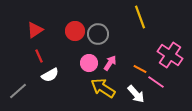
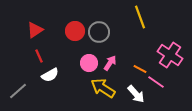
gray circle: moved 1 px right, 2 px up
